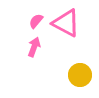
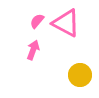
pink semicircle: moved 1 px right
pink arrow: moved 1 px left, 3 px down
